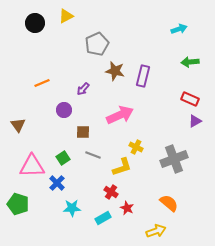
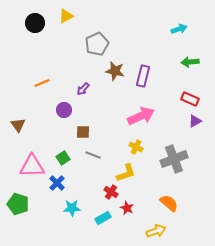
pink arrow: moved 21 px right, 1 px down
yellow L-shape: moved 4 px right, 6 px down
